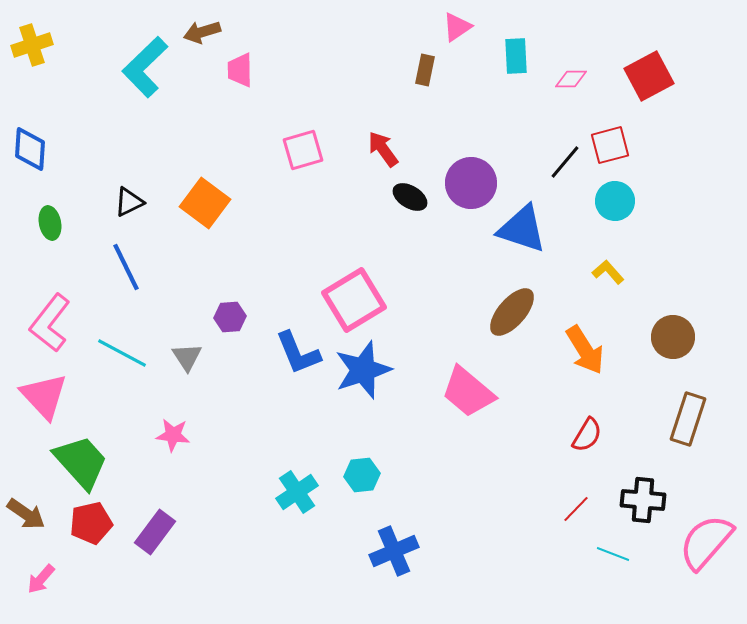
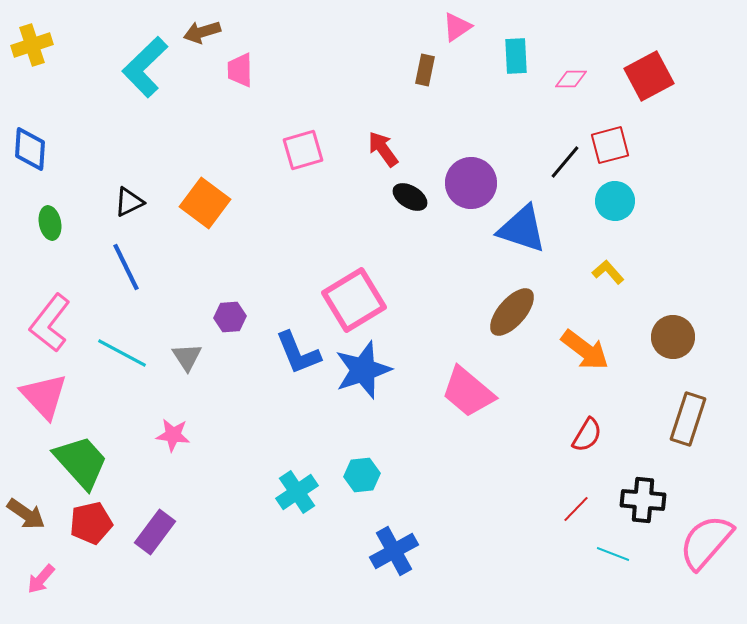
orange arrow at (585, 350): rotated 21 degrees counterclockwise
blue cross at (394, 551): rotated 6 degrees counterclockwise
